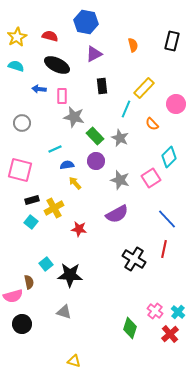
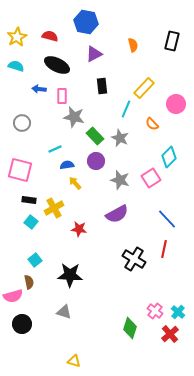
black rectangle at (32, 200): moved 3 px left; rotated 24 degrees clockwise
cyan square at (46, 264): moved 11 px left, 4 px up
